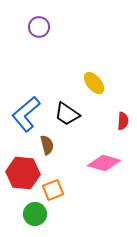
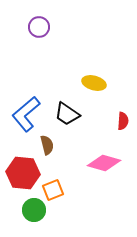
yellow ellipse: rotated 35 degrees counterclockwise
green circle: moved 1 px left, 4 px up
